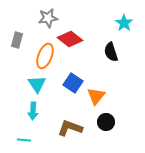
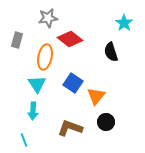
orange ellipse: moved 1 px down; rotated 10 degrees counterclockwise
cyan line: rotated 64 degrees clockwise
